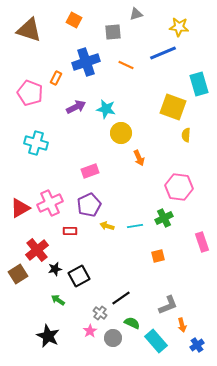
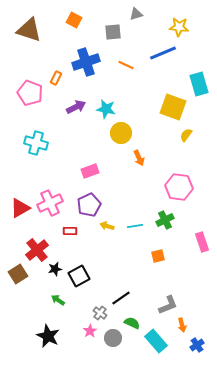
yellow semicircle at (186, 135): rotated 32 degrees clockwise
green cross at (164, 218): moved 1 px right, 2 px down
